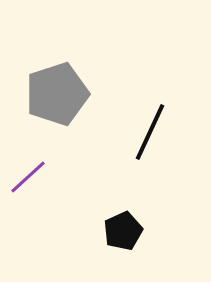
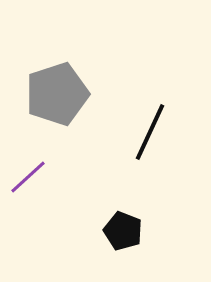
black pentagon: rotated 27 degrees counterclockwise
